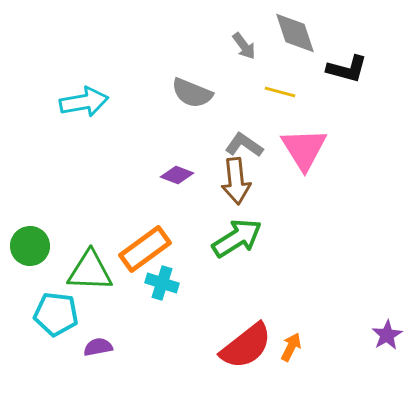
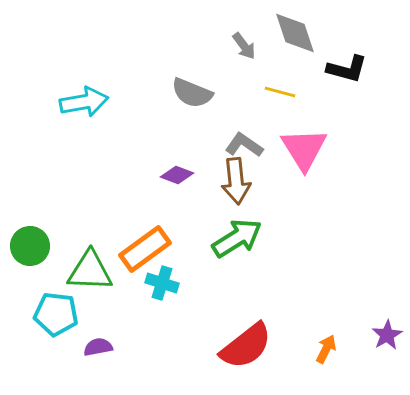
orange arrow: moved 35 px right, 2 px down
